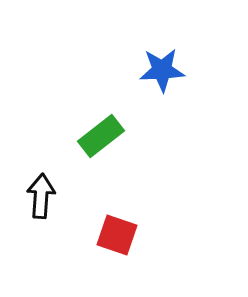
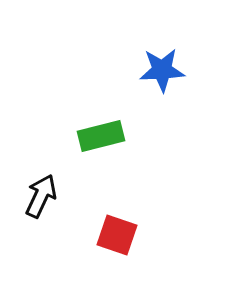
green rectangle: rotated 24 degrees clockwise
black arrow: rotated 21 degrees clockwise
